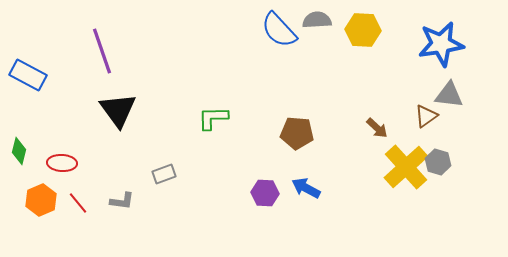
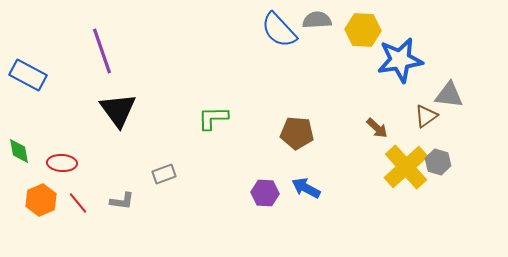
blue star: moved 41 px left, 16 px down
green diamond: rotated 24 degrees counterclockwise
